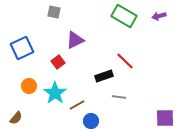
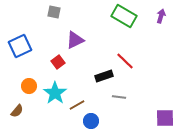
purple arrow: moved 2 px right; rotated 120 degrees clockwise
blue square: moved 2 px left, 2 px up
brown semicircle: moved 1 px right, 7 px up
